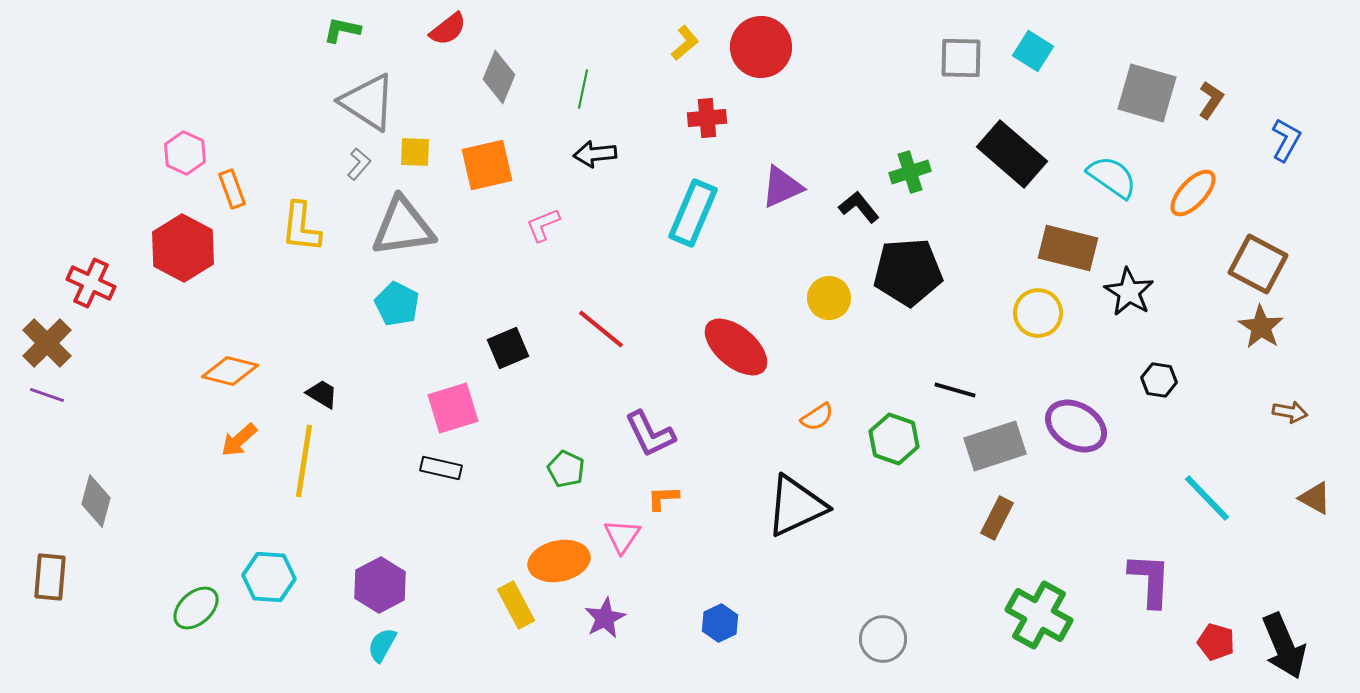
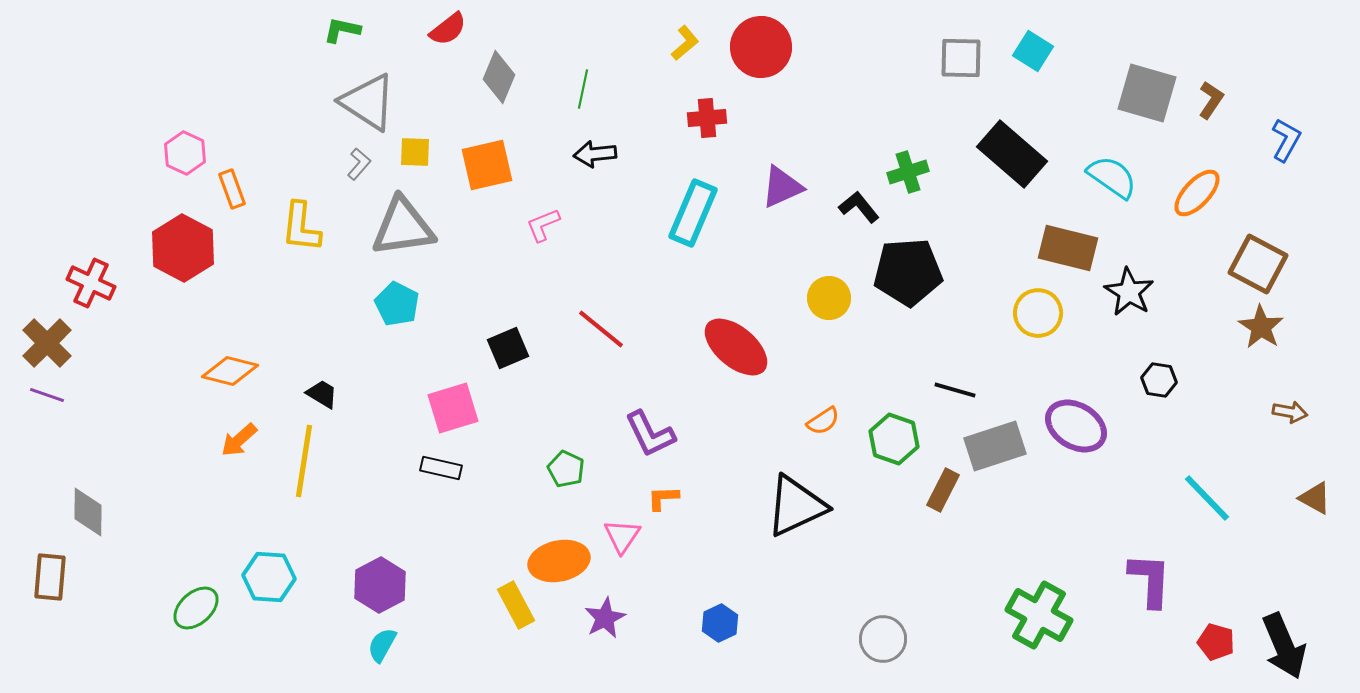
green cross at (910, 172): moved 2 px left
orange ellipse at (1193, 193): moved 4 px right
orange semicircle at (817, 417): moved 6 px right, 4 px down
gray diamond at (96, 501): moved 8 px left, 11 px down; rotated 15 degrees counterclockwise
brown rectangle at (997, 518): moved 54 px left, 28 px up
